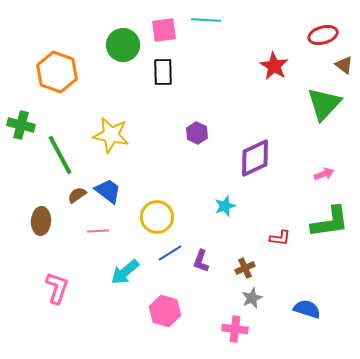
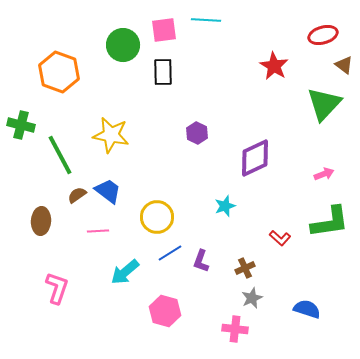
orange hexagon: moved 2 px right
red L-shape: rotated 35 degrees clockwise
